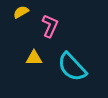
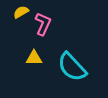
pink L-shape: moved 7 px left, 2 px up
